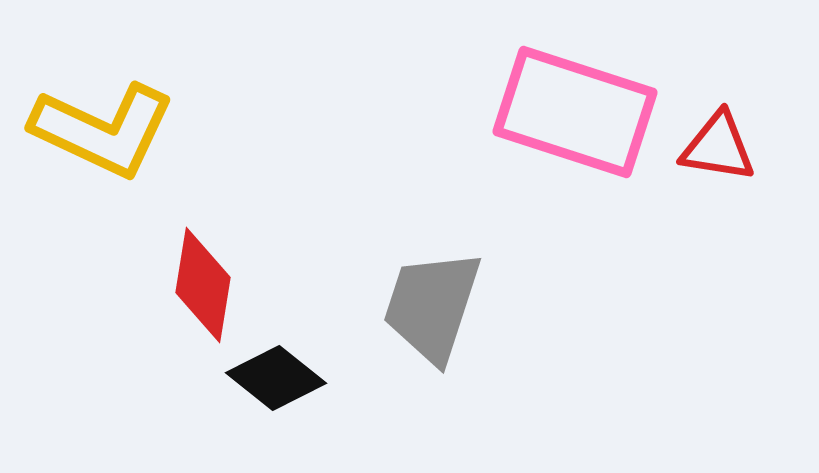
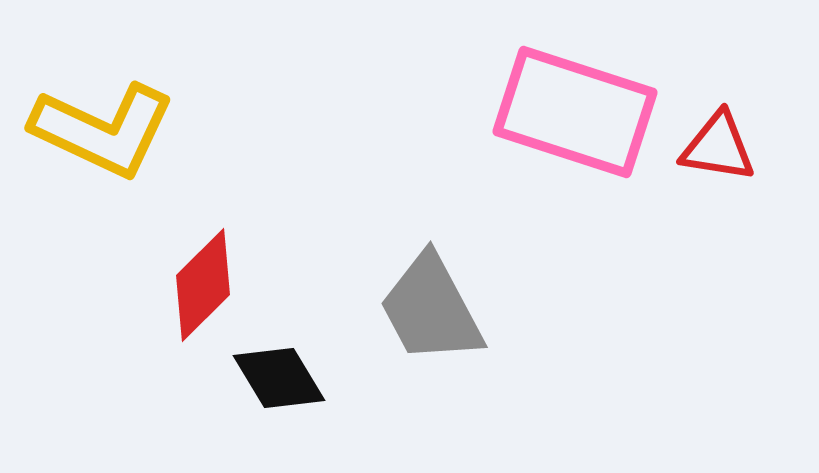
red diamond: rotated 36 degrees clockwise
gray trapezoid: moved 1 px left, 3 px down; rotated 46 degrees counterclockwise
black diamond: moved 3 px right; rotated 20 degrees clockwise
